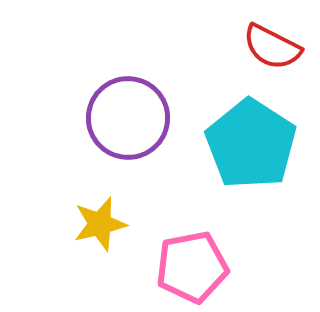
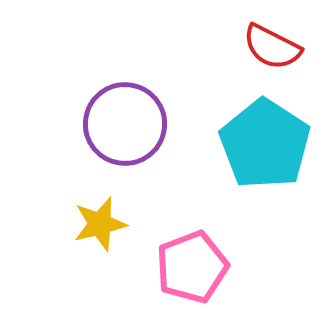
purple circle: moved 3 px left, 6 px down
cyan pentagon: moved 14 px right
pink pentagon: rotated 10 degrees counterclockwise
